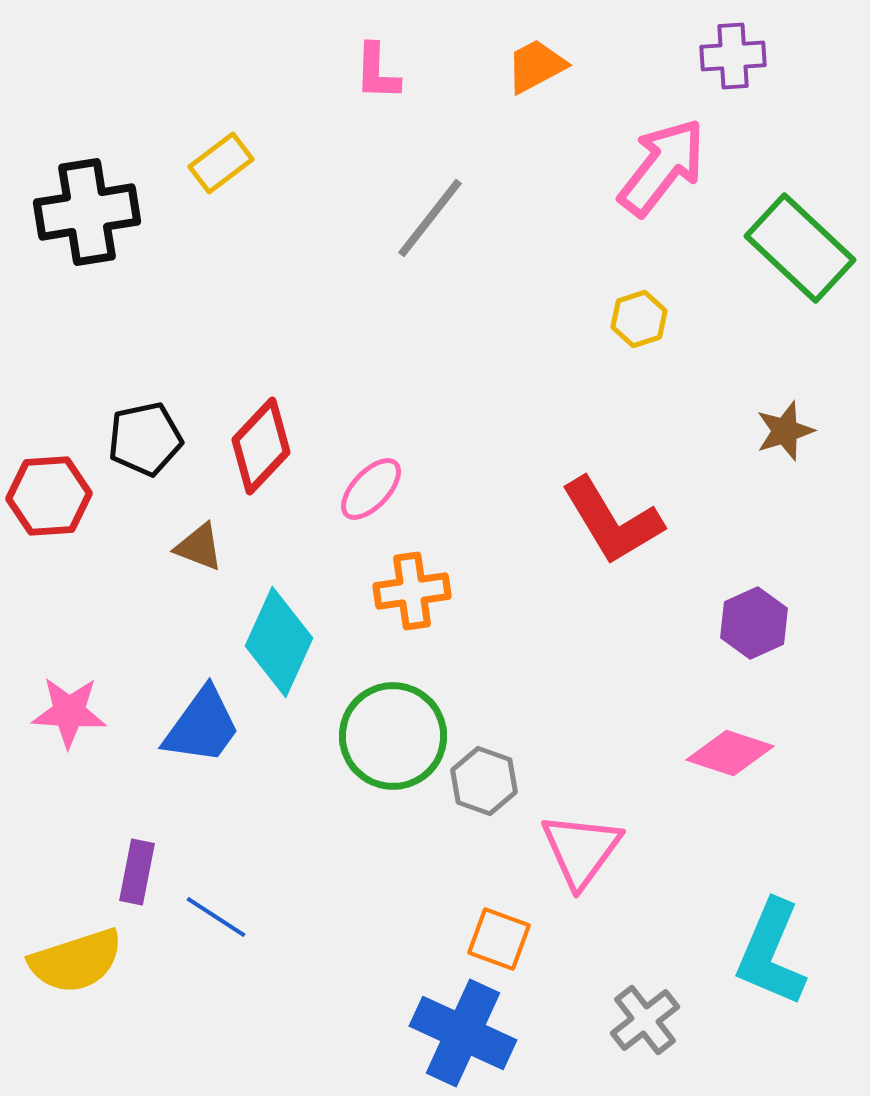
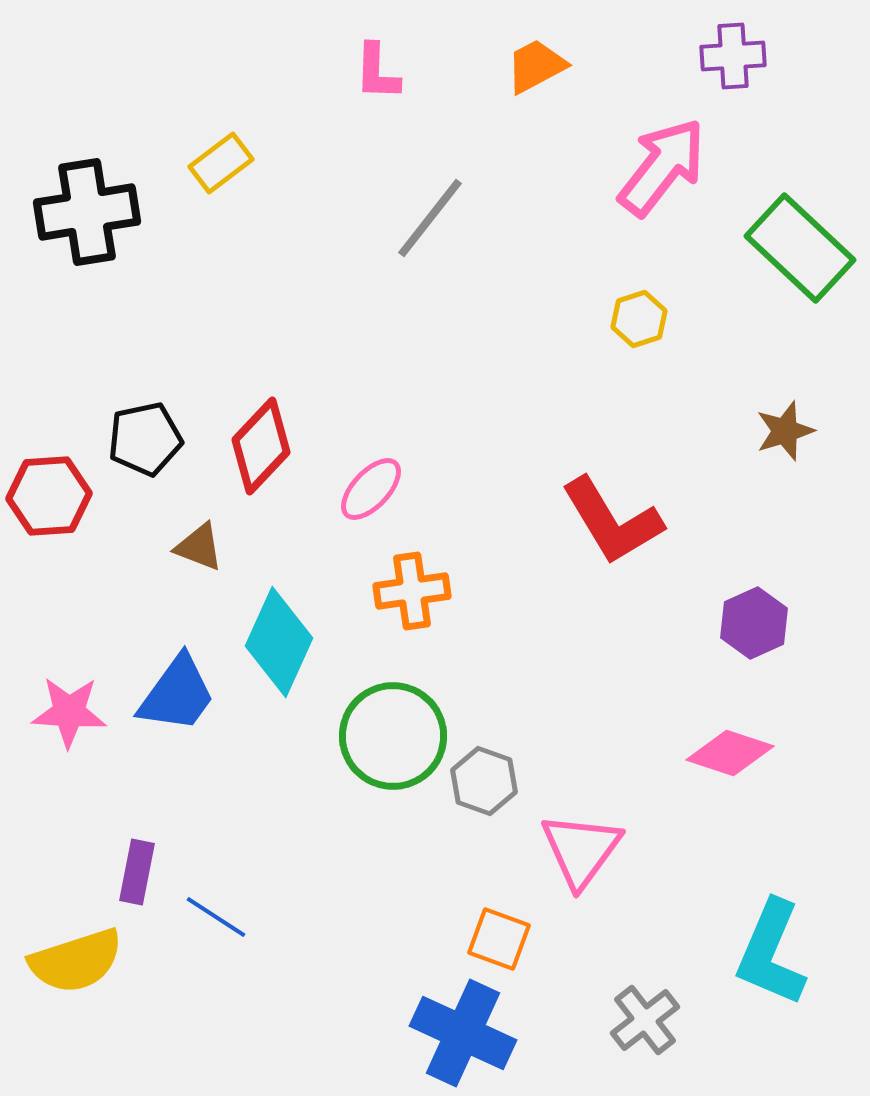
blue trapezoid: moved 25 px left, 32 px up
